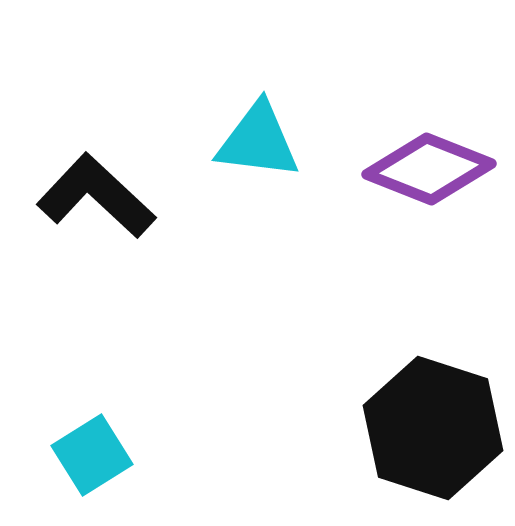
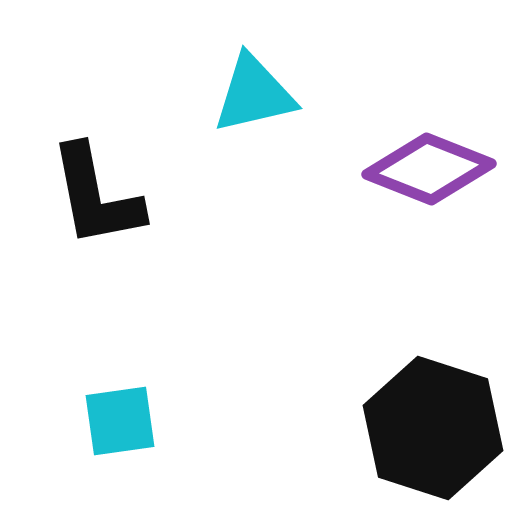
cyan triangle: moved 4 px left, 47 px up; rotated 20 degrees counterclockwise
black L-shape: rotated 144 degrees counterclockwise
cyan square: moved 28 px right, 34 px up; rotated 24 degrees clockwise
